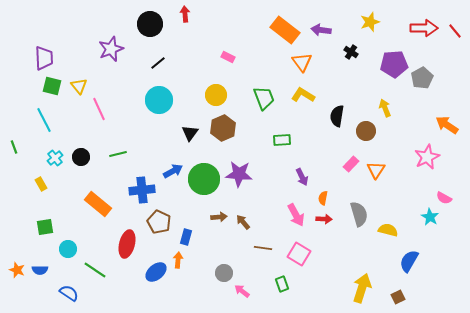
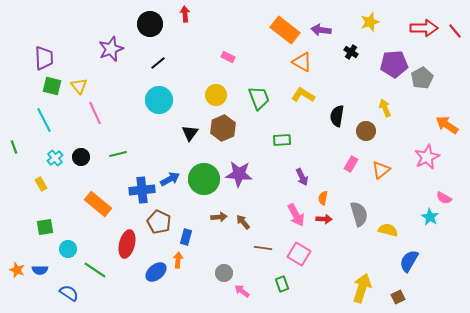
orange triangle at (302, 62): rotated 25 degrees counterclockwise
green trapezoid at (264, 98): moved 5 px left
pink line at (99, 109): moved 4 px left, 4 px down
pink rectangle at (351, 164): rotated 14 degrees counterclockwise
orange triangle at (376, 170): moved 5 px right; rotated 18 degrees clockwise
blue arrow at (173, 171): moved 3 px left, 8 px down
